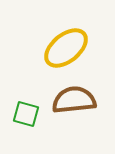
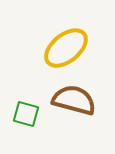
brown semicircle: rotated 21 degrees clockwise
